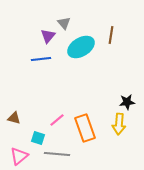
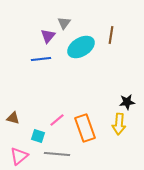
gray triangle: rotated 16 degrees clockwise
brown triangle: moved 1 px left
cyan square: moved 2 px up
